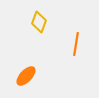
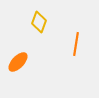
orange ellipse: moved 8 px left, 14 px up
